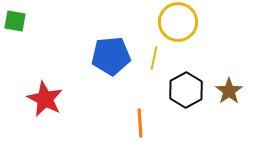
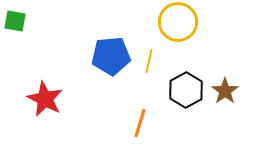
yellow line: moved 5 px left, 3 px down
brown star: moved 4 px left
orange line: rotated 20 degrees clockwise
